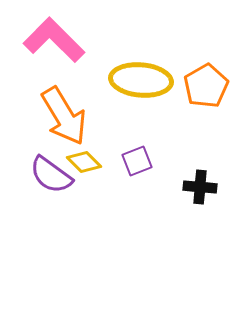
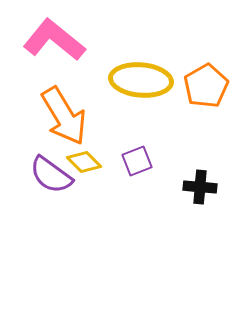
pink L-shape: rotated 6 degrees counterclockwise
